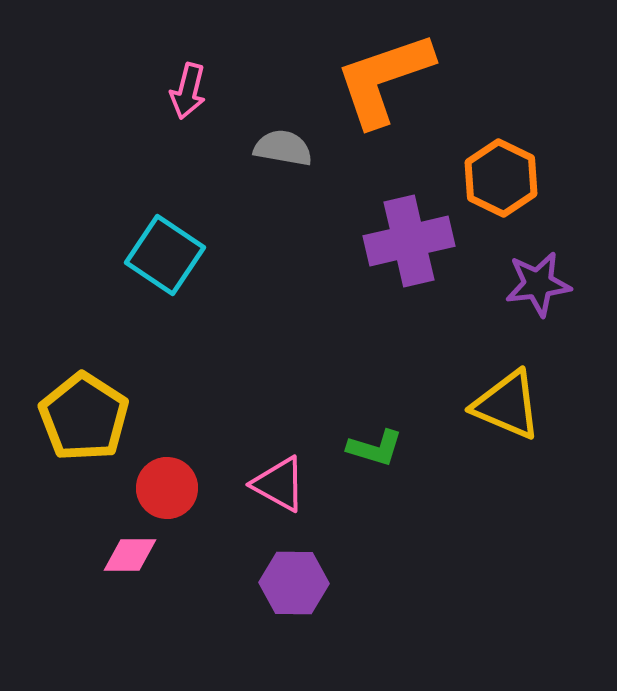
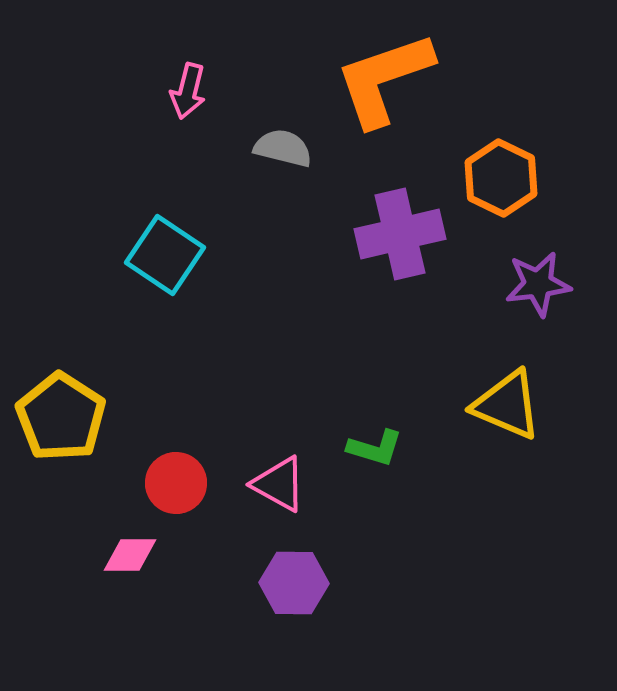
gray semicircle: rotated 4 degrees clockwise
purple cross: moved 9 px left, 7 px up
yellow pentagon: moved 23 px left
red circle: moved 9 px right, 5 px up
